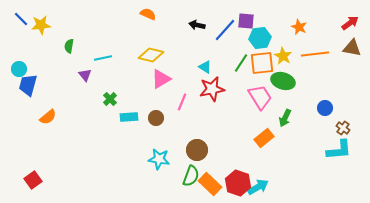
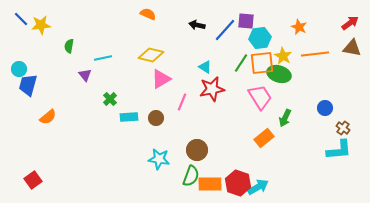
green ellipse at (283, 81): moved 4 px left, 7 px up
orange rectangle at (210, 184): rotated 45 degrees counterclockwise
